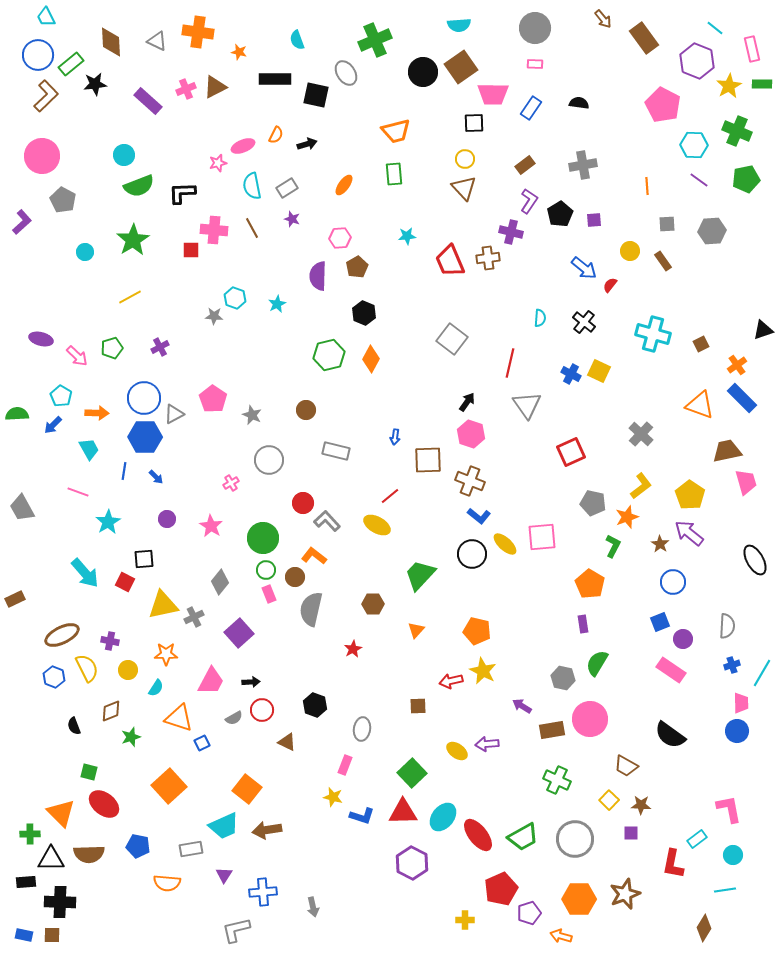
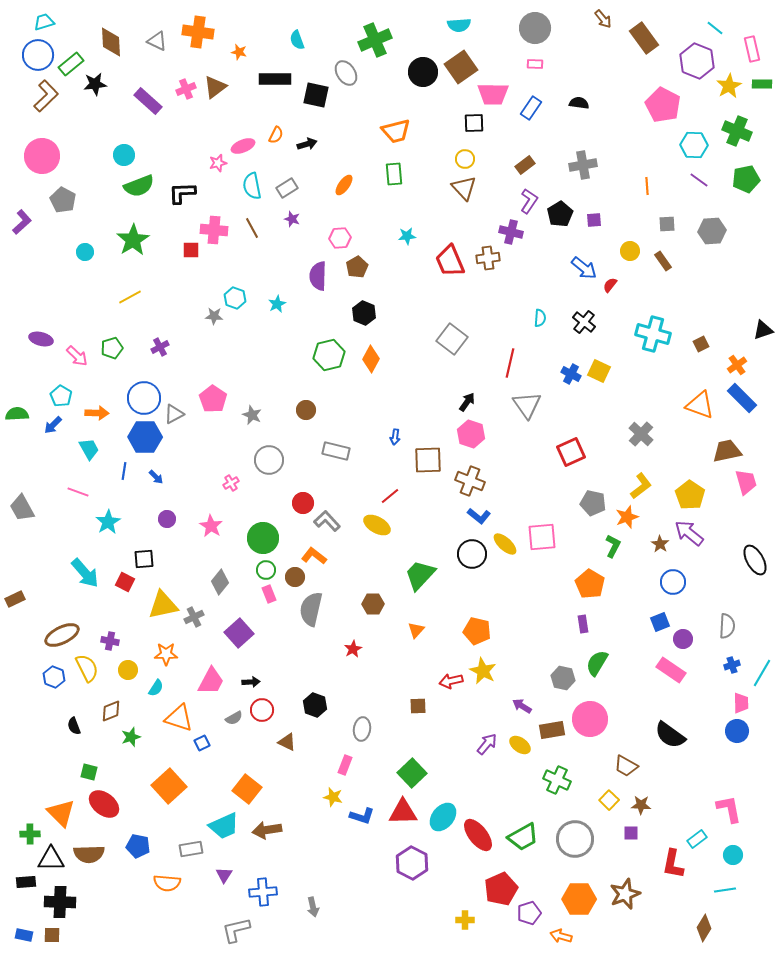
cyan trapezoid at (46, 17): moved 2 px left, 5 px down; rotated 100 degrees clockwise
brown triangle at (215, 87): rotated 10 degrees counterclockwise
purple arrow at (487, 744): rotated 135 degrees clockwise
yellow ellipse at (457, 751): moved 63 px right, 6 px up
